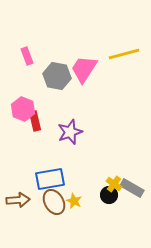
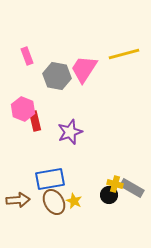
yellow cross: moved 1 px right; rotated 21 degrees counterclockwise
